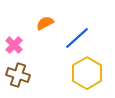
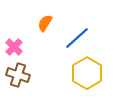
orange semicircle: rotated 30 degrees counterclockwise
pink cross: moved 2 px down
